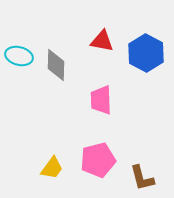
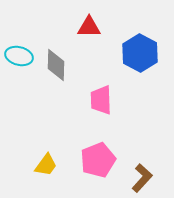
red triangle: moved 13 px left, 14 px up; rotated 10 degrees counterclockwise
blue hexagon: moved 6 px left
pink pentagon: rotated 8 degrees counterclockwise
yellow trapezoid: moved 6 px left, 3 px up
brown L-shape: rotated 124 degrees counterclockwise
